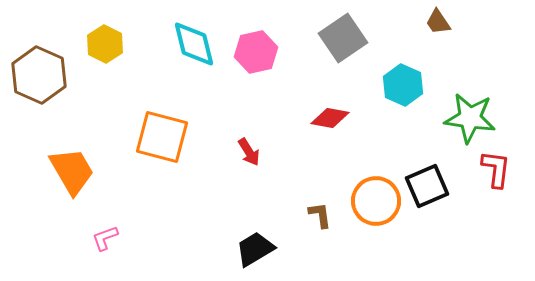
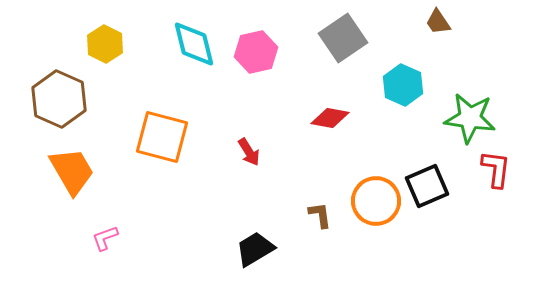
brown hexagon: moved 20 px right, 24 px down
